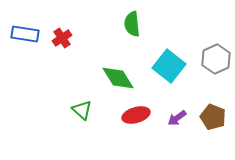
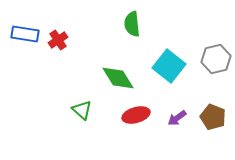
red cross: moved 4 px left, 2 px down
gray hexagon: rotated 12 degrees clockwise
